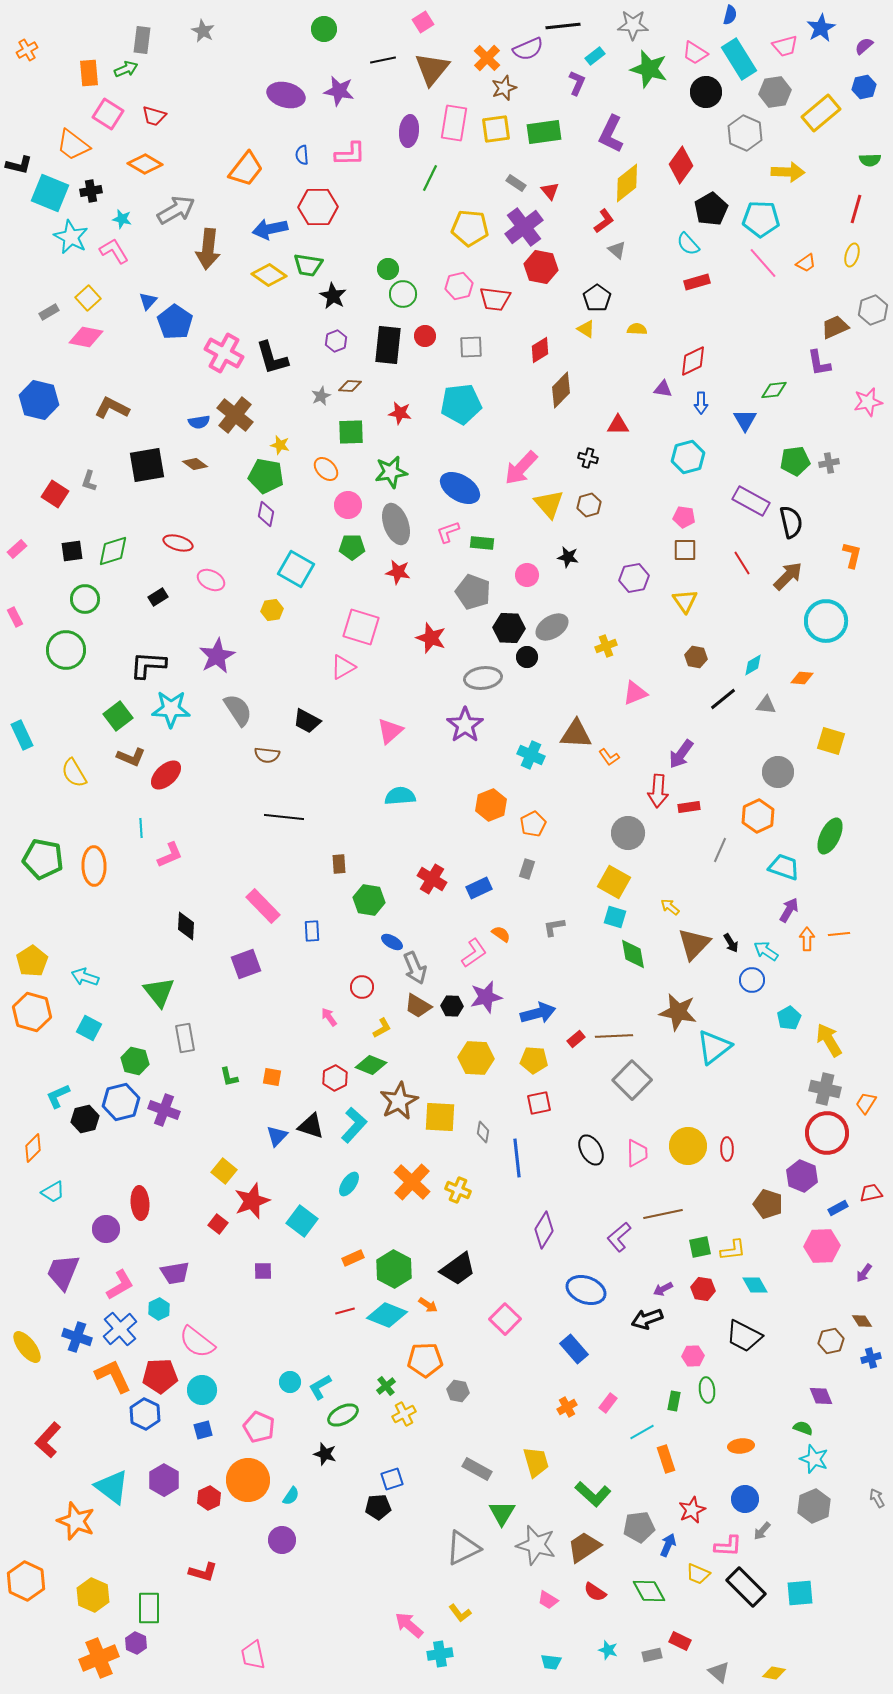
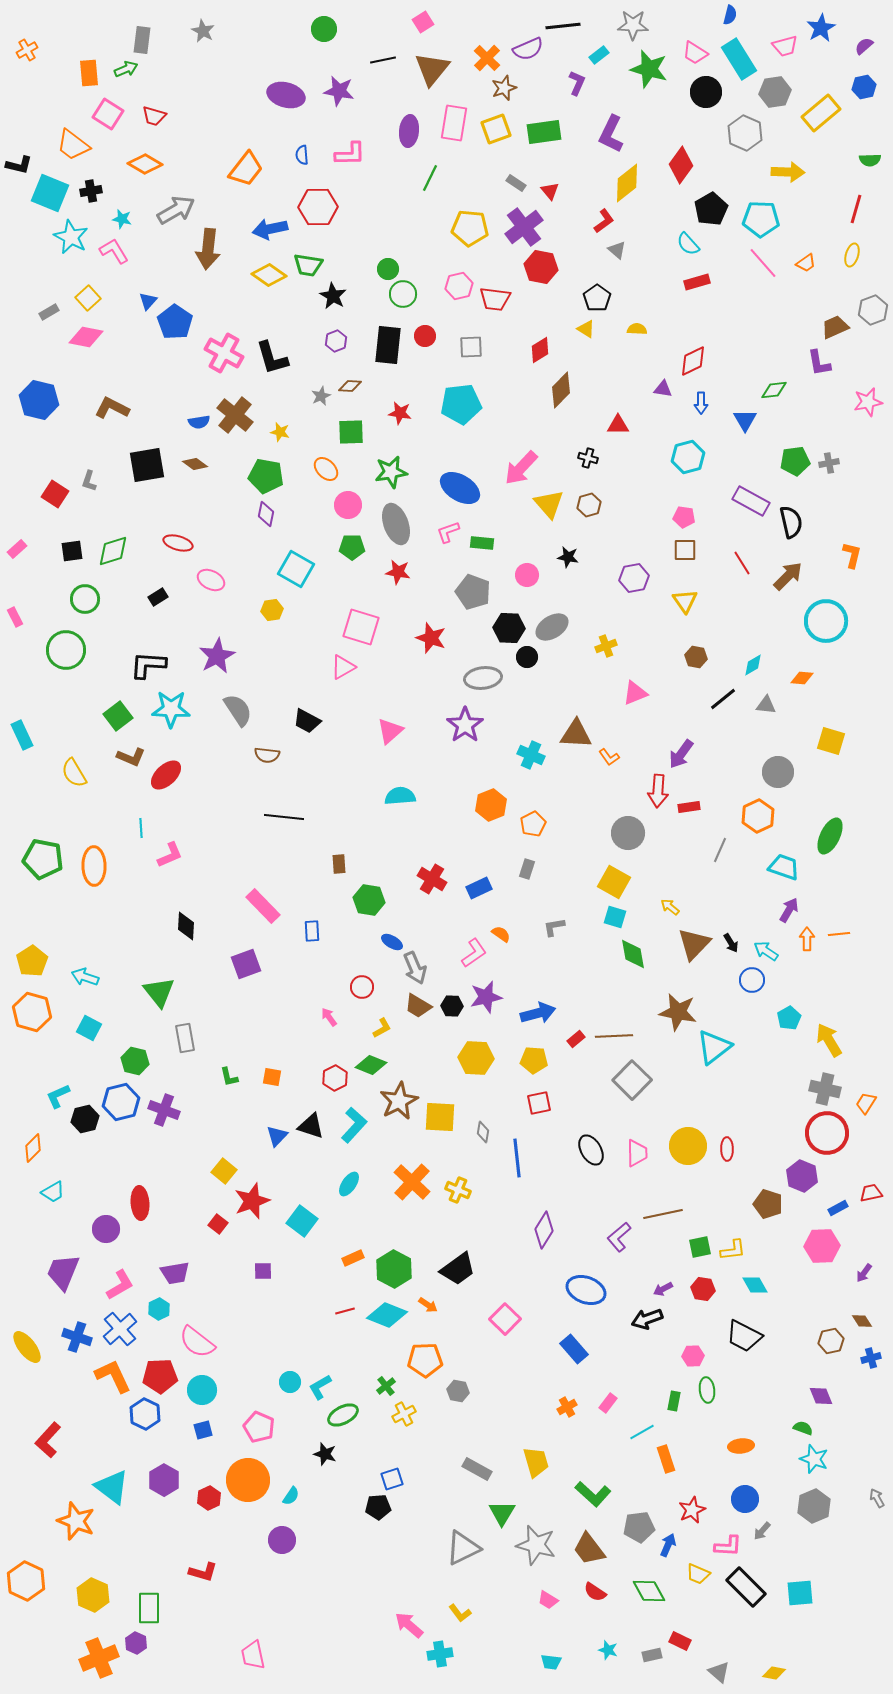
cyan rectangle at (595, 56): moved 4 px right, 1 px up
yellow square at (496, 129): rotated 12 degrees counterclockwise
yellow star at (280, 445): moved 13 px up
brown trapezoid at (584, 1547): moved 5 px right, 2 px down; rotated 93 degrees counterclockwise
